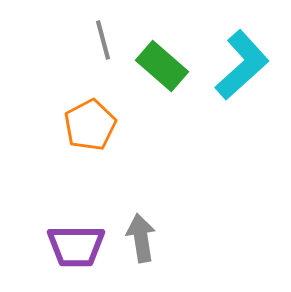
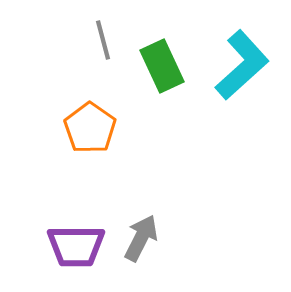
green rectangle: rotated 24 degrees clockwise
orange pentagon: moved 3 px down; rotated 9 degrees counterclockwise
gray arrow: rotated 36 degrees clockwise
